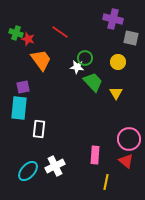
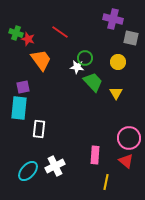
pink circle: moved 1 px up
